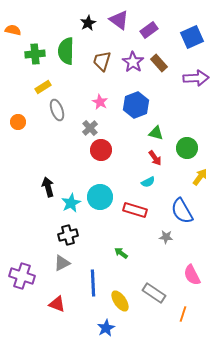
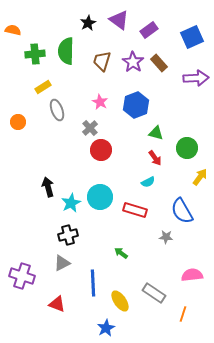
pink semicircle: rotated 110 degrees clockwise
